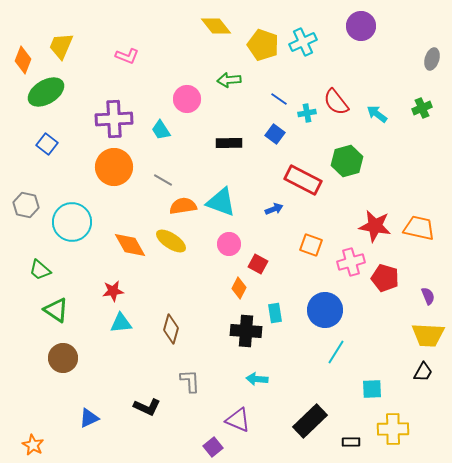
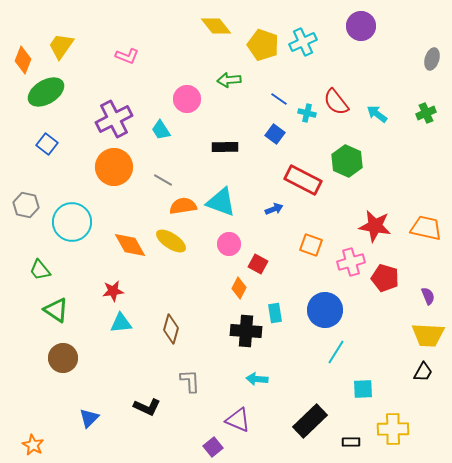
yellow trapezoid at (61, 46): rotated 12 degrees clockwise
green cross at (422, 108): moved 4 px right, 5 px down
cyan cross at (307, 113): rotated 24 degrees clockwise
purple cross at (114, 119): rotated 24 degrees counterclockwise
black rectangle at (229, 143): moved 4 px left, 4 px down
green hexagon at (347, 161): rotated 20 degrees counterclockwise
orange trapezoid at (419, 228): moved 7 px right
green trapezoid at (40, 270): rotated 10 degrees clockwise
cyan square at (372, 389): moved 9 px left
blue triangle at (89, 418): rotated 20 degrees counterclockwise
